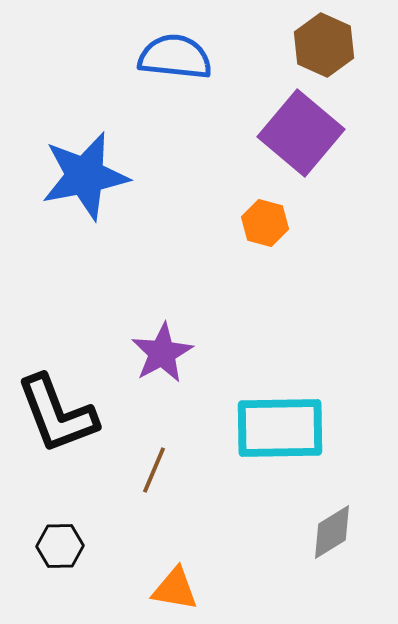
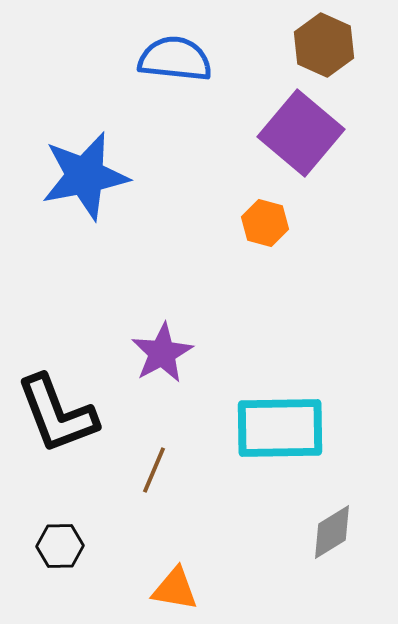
blue semicircle: moved 2 px down
